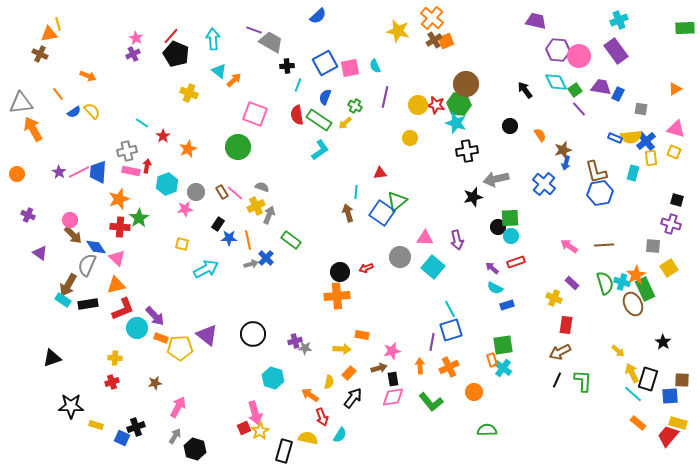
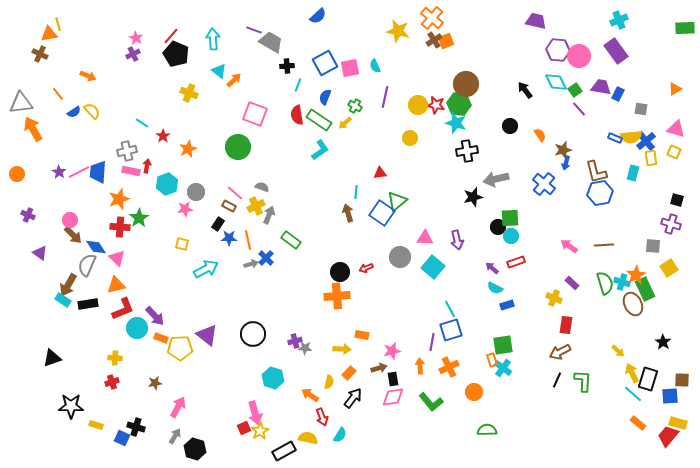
brown rectangle at (222, 192): moved 7 px right, 14 px down; rotated 32 degrees counterclockwise
black cross at (136, 427): rotated 36 degrees clockwise
black rectangle at (284, 451): rotated 45 degrees clockwise
